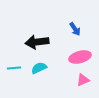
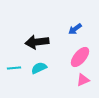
blue arrow: rotated 88 degrees clockwise
pink ellipse: rotated 35 degrees counterclockwise
